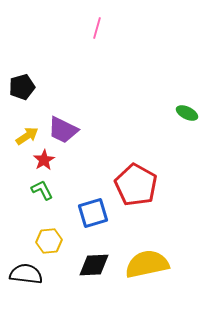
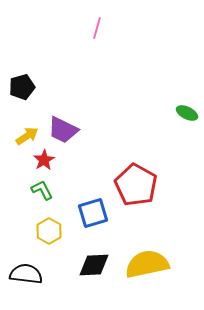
yellow hexagon: moved 10 px up; rotated 25 degrees counterclockwise
